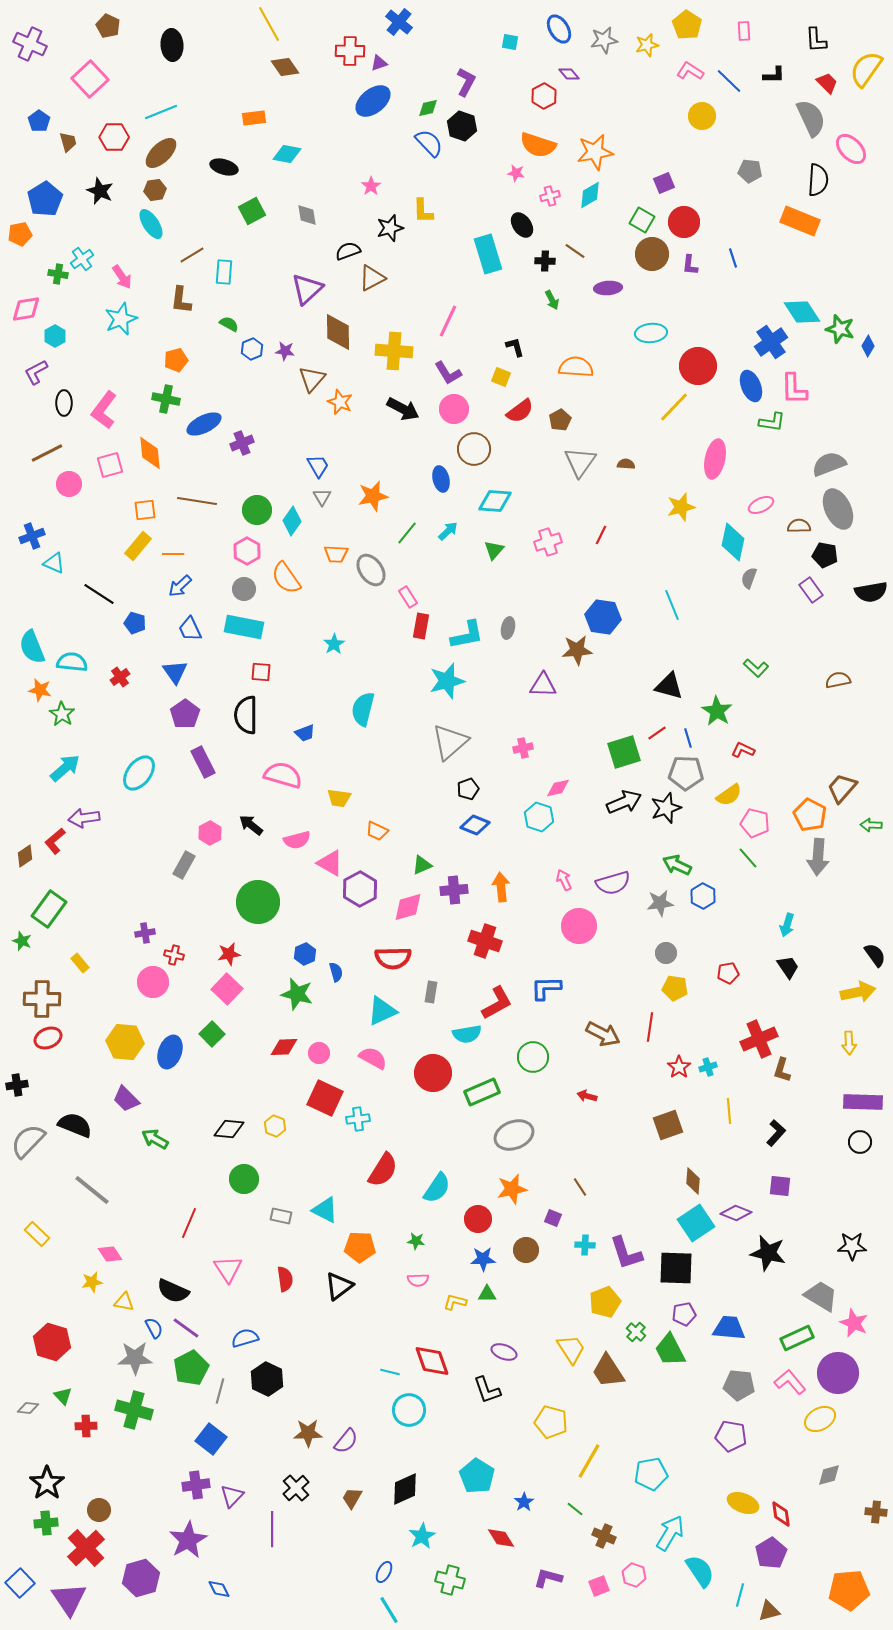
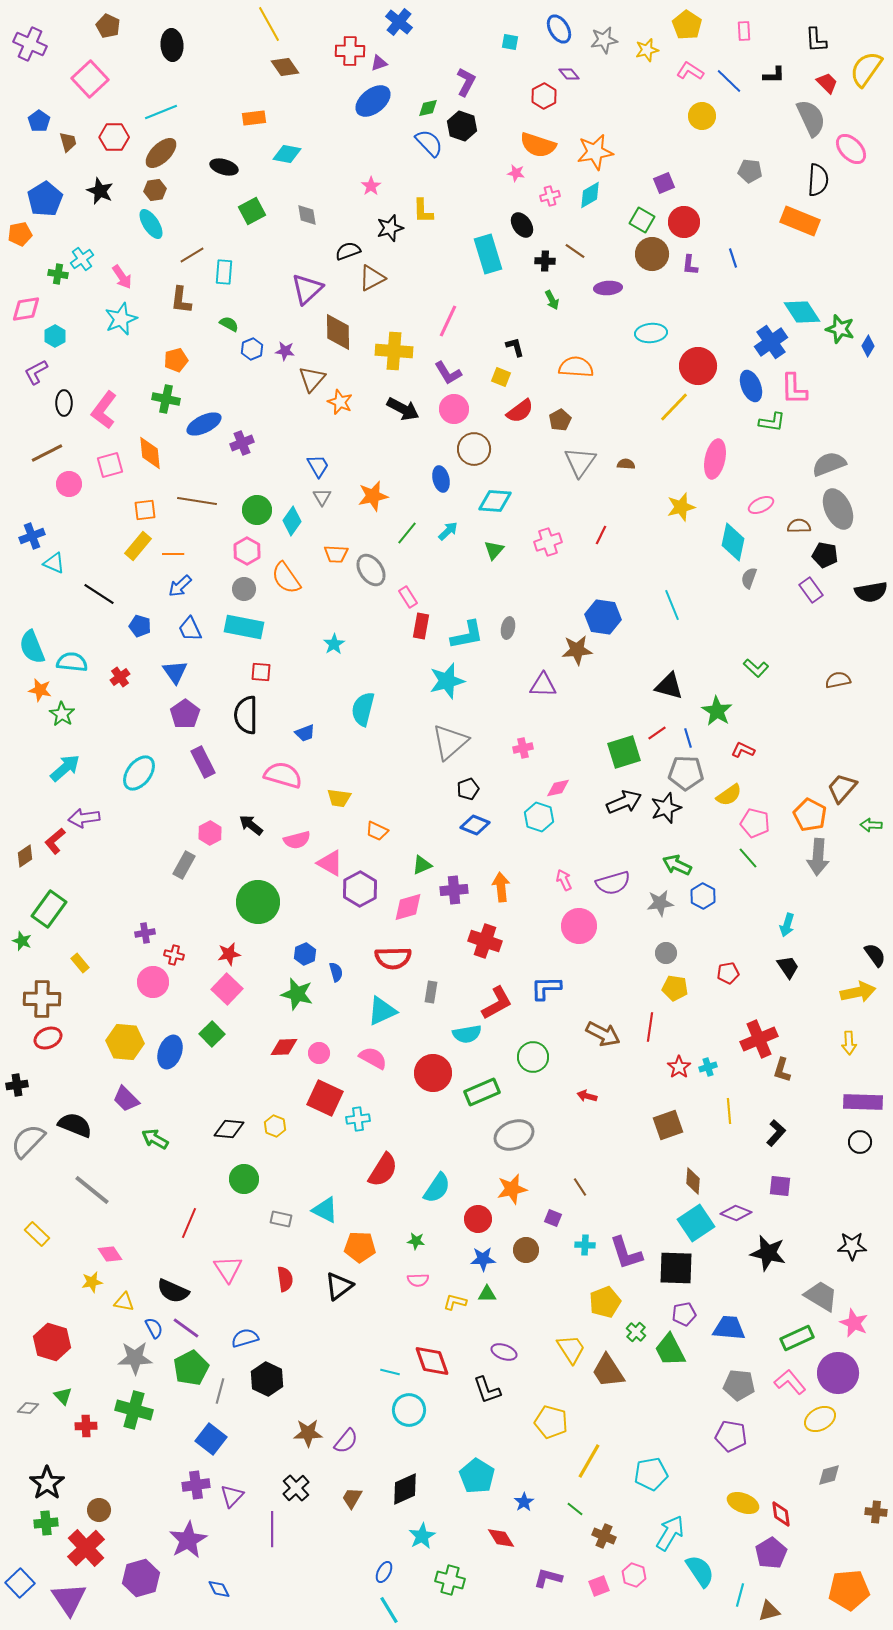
yellow star at (647, 45): moved 5 px down
blue pentagon at (135, 623): moved 5 px right, 3 px down
gray rectangle at (281, 1216): moved 3 px down
